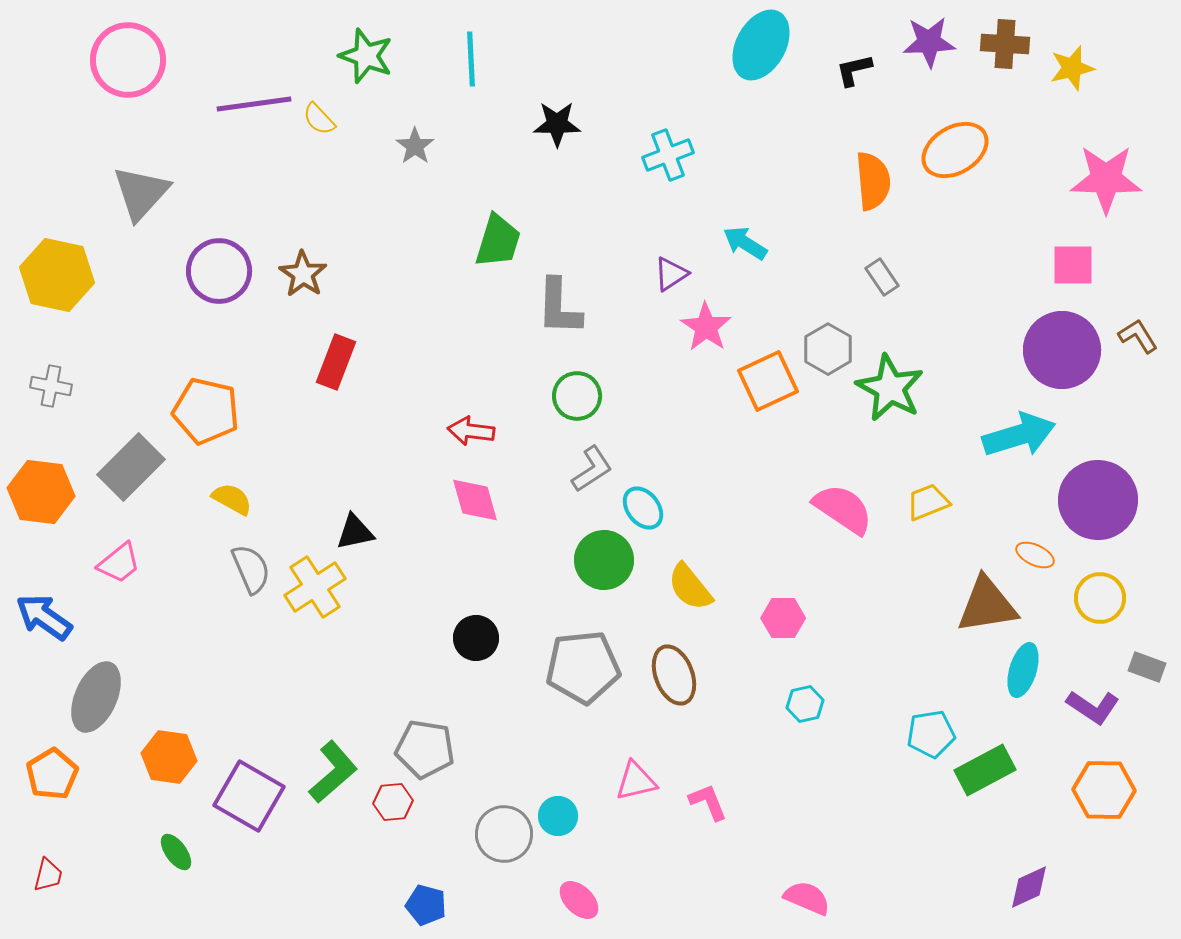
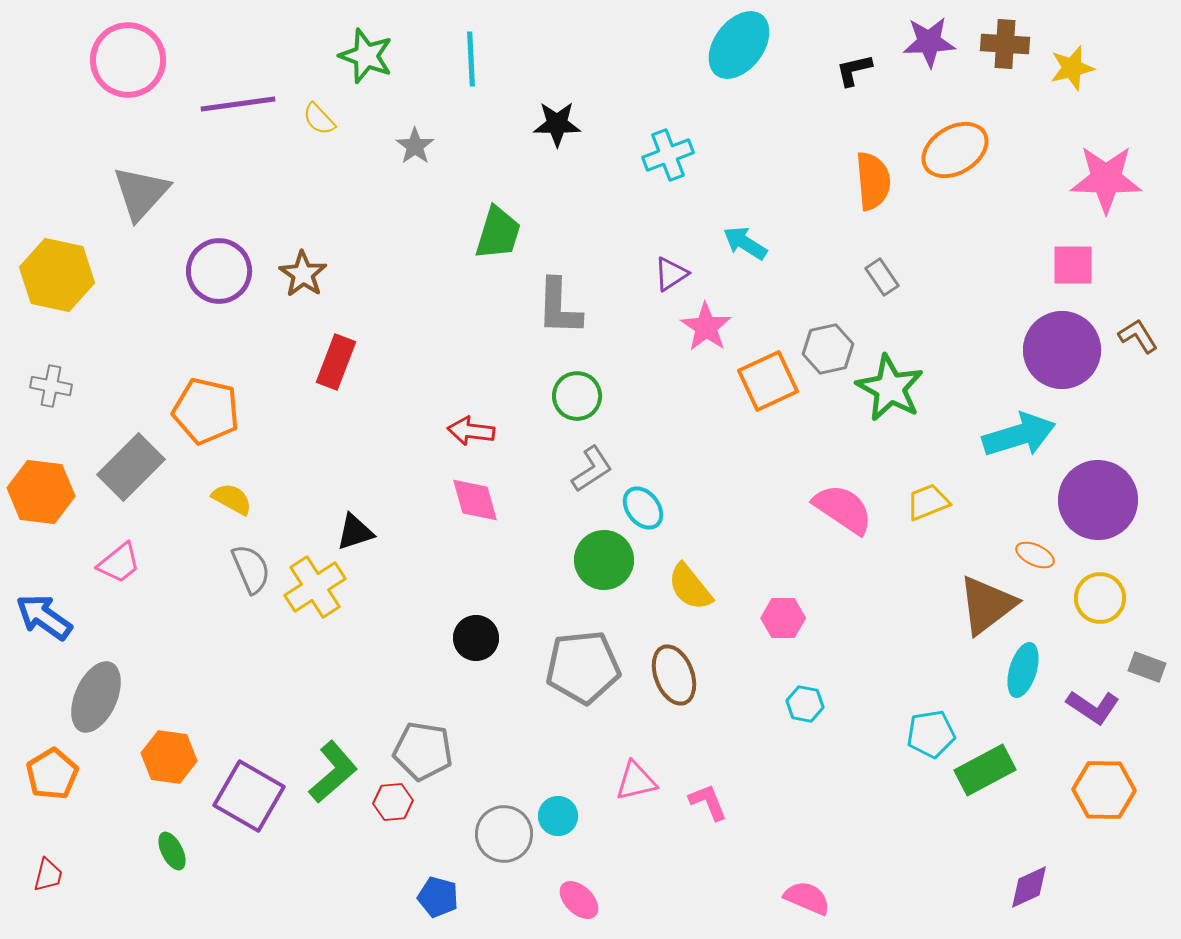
cyan ellipse at (761, 45): moved 22 px left; rotated 8 degrees clockwise
purple line at (254, 104): moved 16 px left
green trapezoid at (498, 241): moved 8 px up
gray hexagon at (828, 349): rotated 18 degrees clockwise
black triangle at (355, 532): rotated 6 degrees counterclockwise
brown triangle at (987, 605): rotated 28 degrees counterclockwise
cyan hexagon at (805, 704): rotated 24 degrees clockwise
gray pentagon at (425, 749): moved 2 px left, 2 px down
green ellipse at (176, 852): moved 4 px left, 1 px up; rotated 9 degrees clockwise
blue pentagon at (426, 905): moved 12 px right, 8 px up
